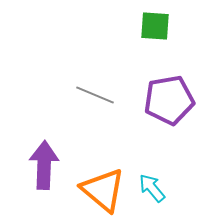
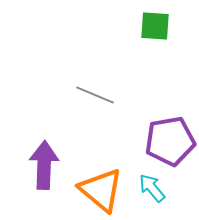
purple pentagon: moved 1 px right, 41 px down
orange triangle: moved 2 px left
